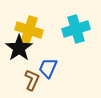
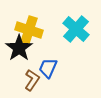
cyan cross: rotated 32 degrees counterclockwise
brown L-shape: rotated 10 degrees clockwise
